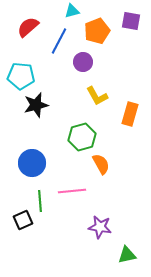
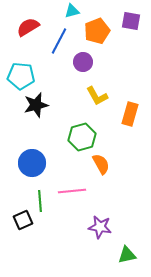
red semicircle: rotated 10 degrees clockwise
